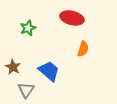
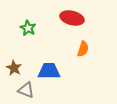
green star: rotated 21 degrees counterclockwise
brown star: moved 1 px right, 1 px down
blue trapezoid: rotated 40 degrees counterclockwise
gray triangle: rotated 42 degrees counterclockwise
